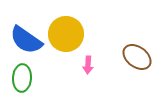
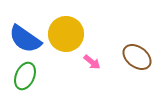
blue semicircle: moved 1 px left, 1 px up
pink arrow: moved 4 px right, 3 px up; rotated 54 degrees counterclockwise
green ellipse: moved 3 px right, 2 px up; rotated 20 degrees clockwise
